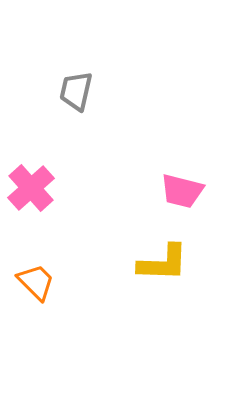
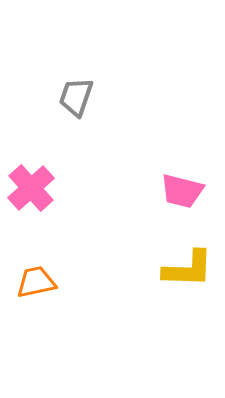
gray trapezoid: moved 6 px down; rotated 6 degrees clockwise
yellow L-shape: moved 25 px right, 6 px down
orange trapezoid: rotated 57 degrees counterclockwise
